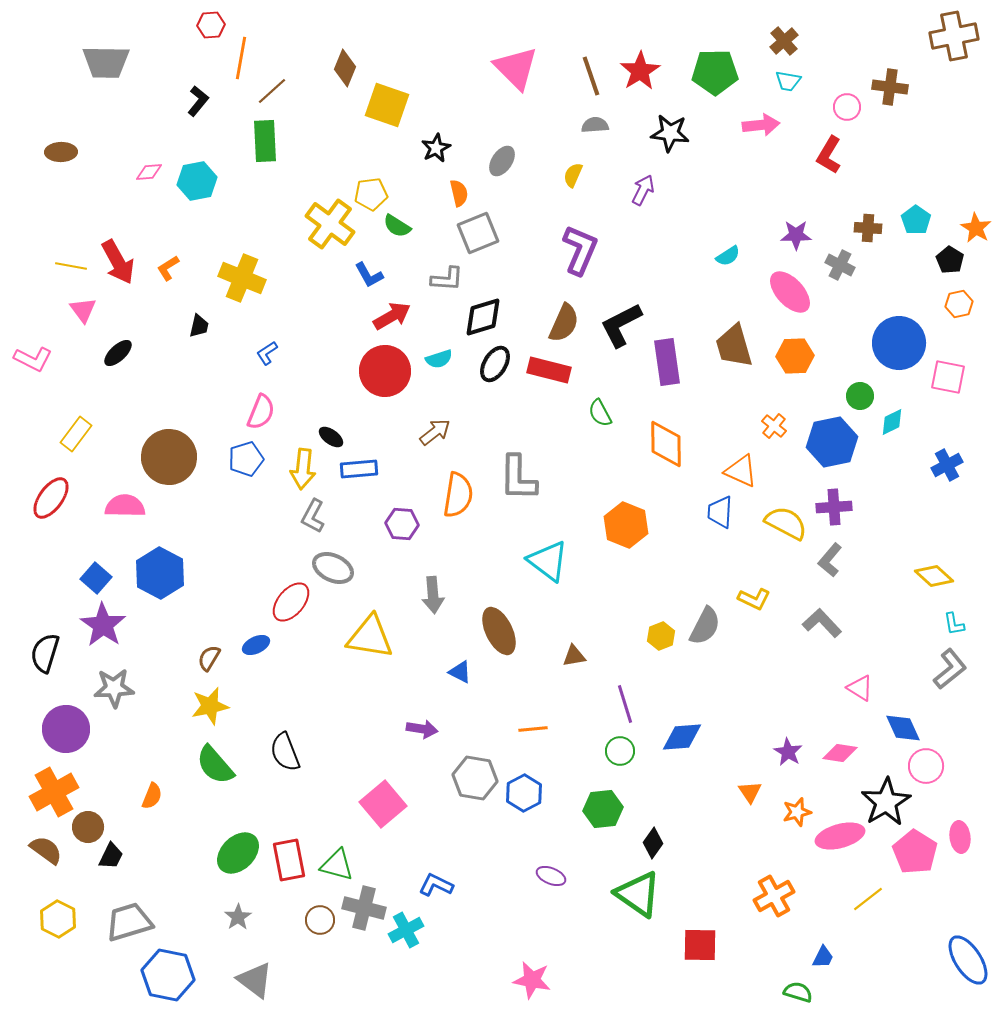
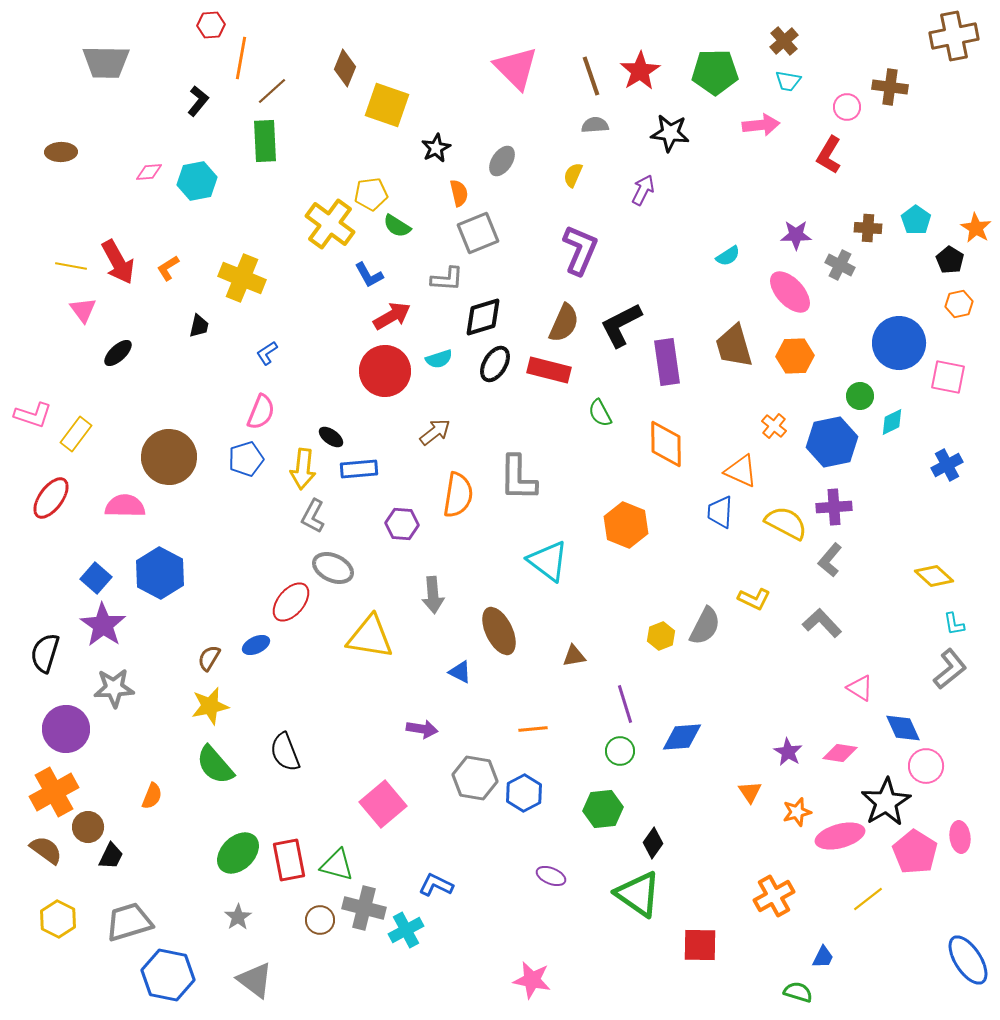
pink L-shape at (33, 359): moved 56 px down; rotated 9 degrees counterclockwise
